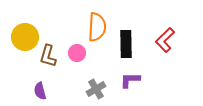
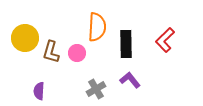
yellow circle: moved 1 px down
brown L-shape: moved 3 px right, 4 px up
purple L-shape: rotated 50 degrees clockwise
purple semicircle: moved 1 px left; rotated 18 degrees clockwise
